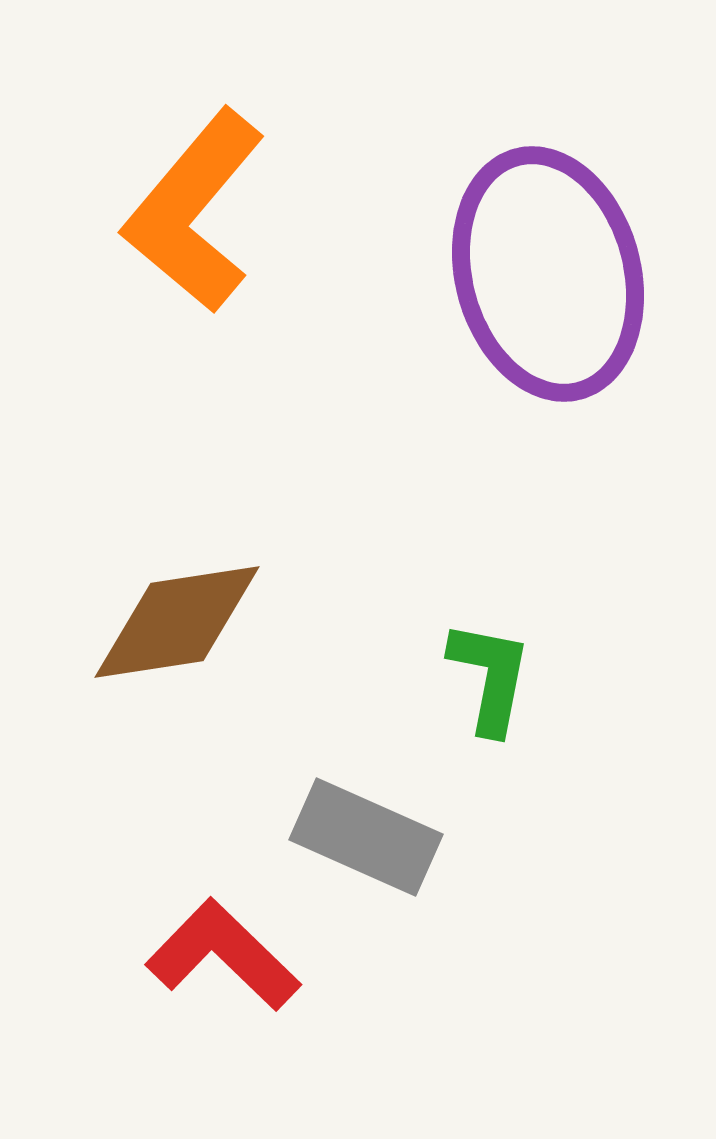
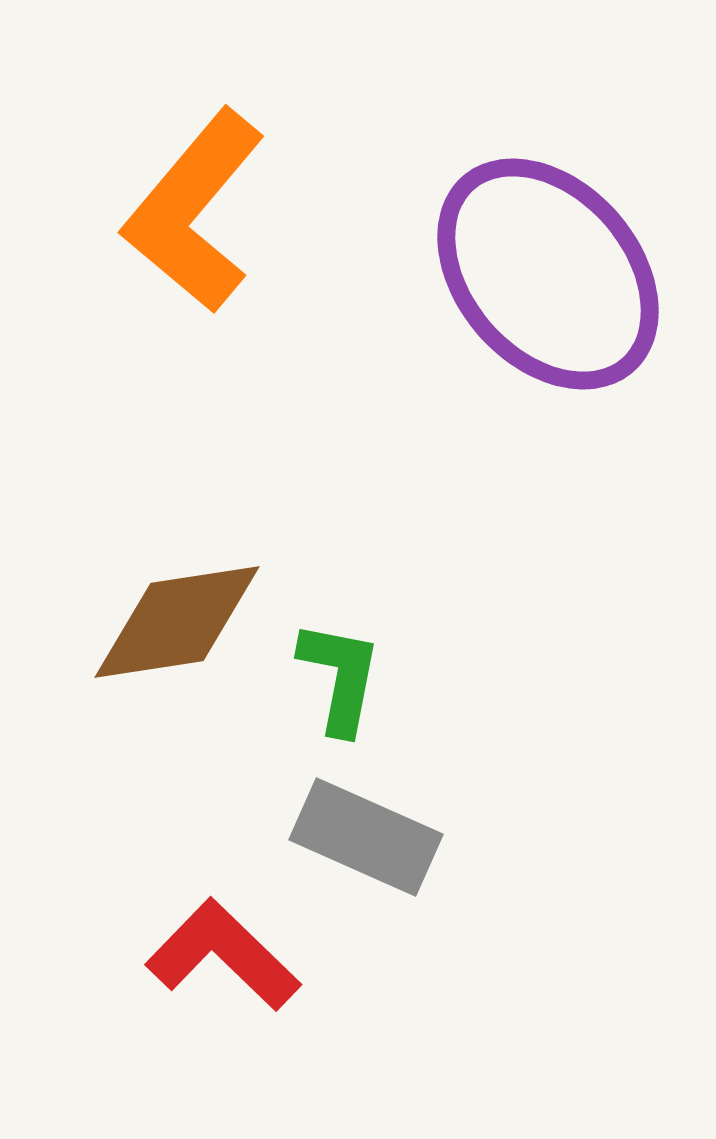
purple ellipse: rotated 26 degrees counterclockwise
green L-shape: moved 150 px left
